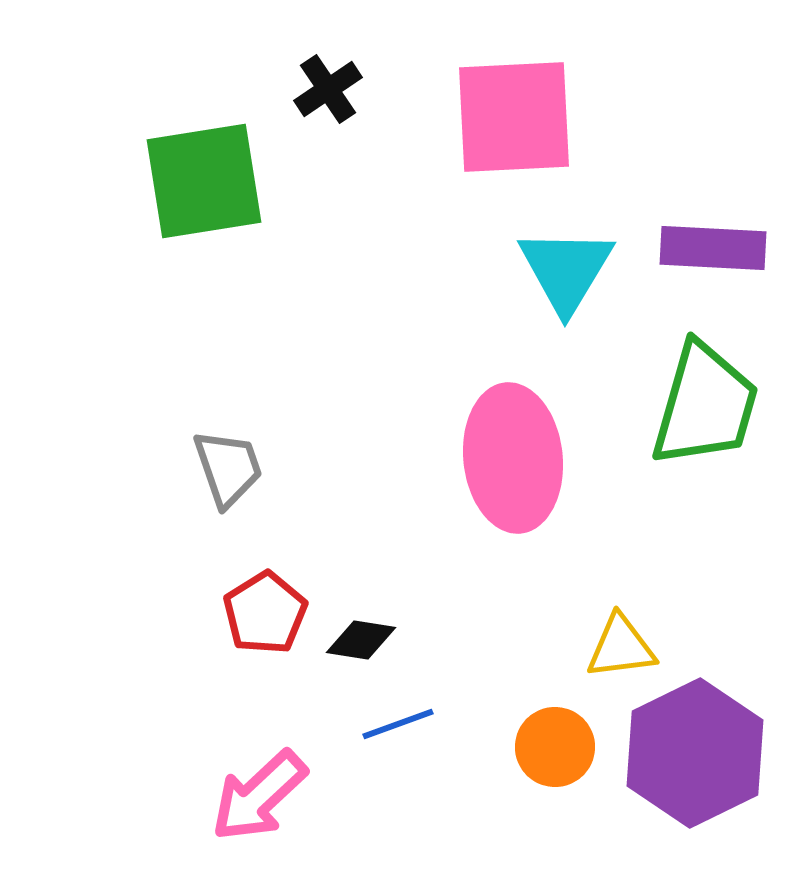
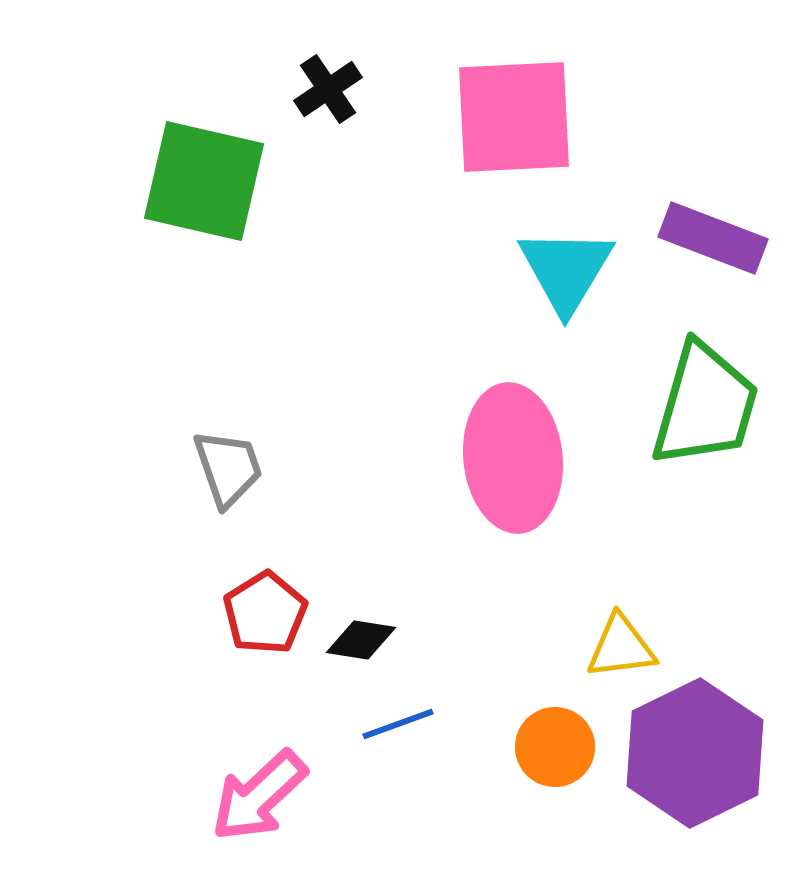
green square: rotated 22 degrees clockwise
purple rectangle: moved 10 px up; rotated 18 degrees clockwise
